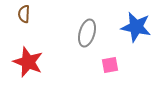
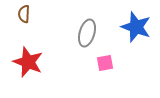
blue star: rotated 8 degrees clockwise
pink square: moved 5 px left, 2 px up
